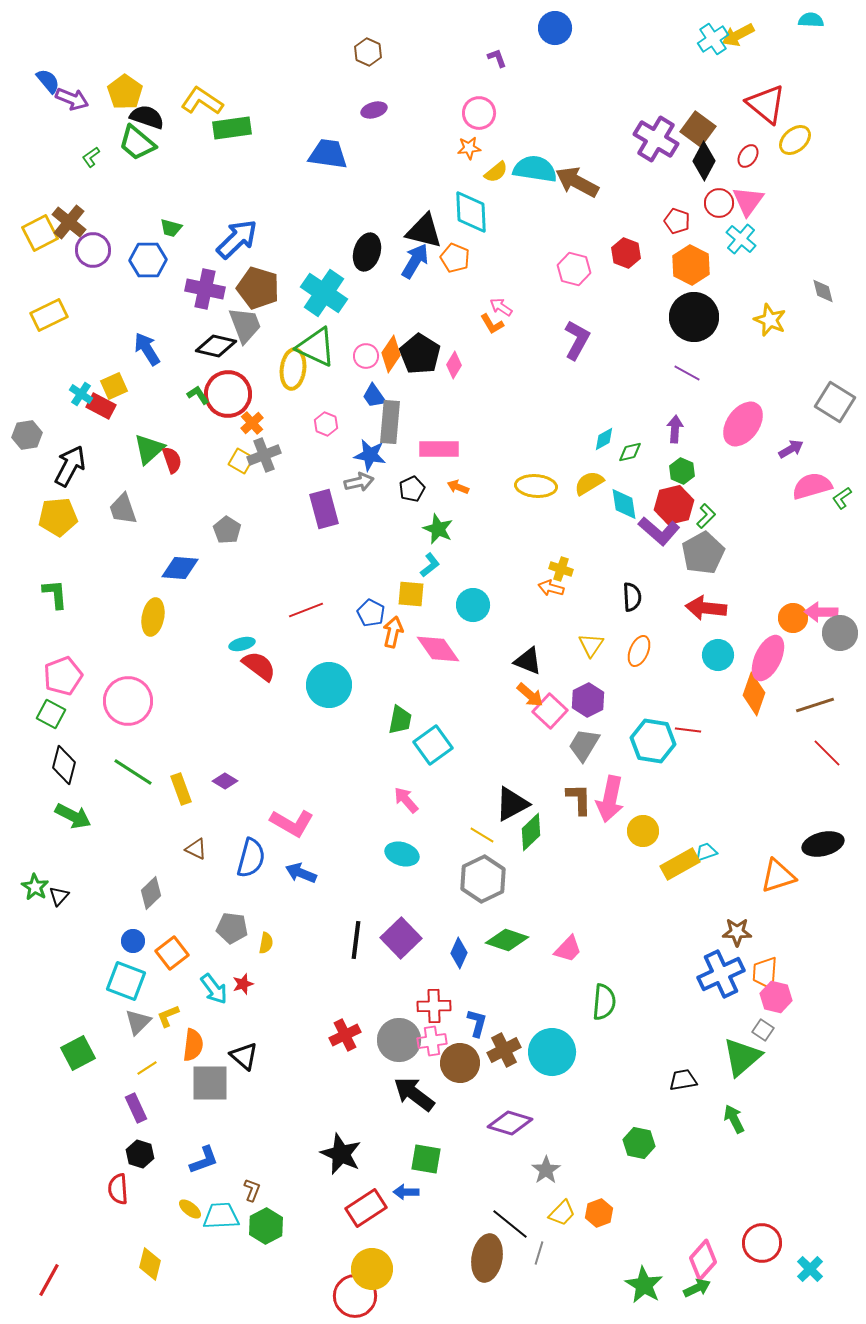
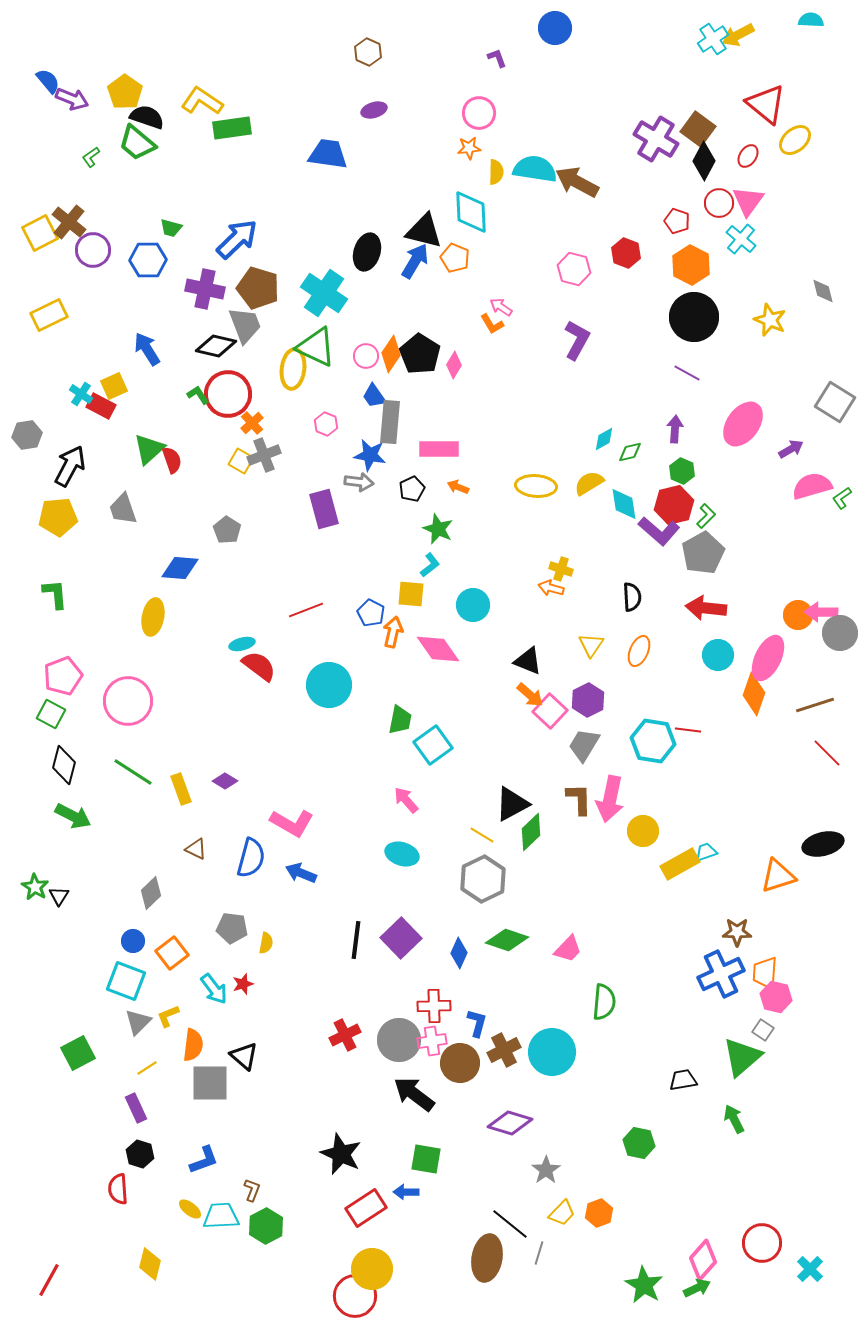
yellow semicircle at (496, 172): rotated 50 degrees counterclockwise
gray arrow at (359, 482): rotated 20 degrees clockwise
orange circle at (793, 618): moved 5 px right, 3 px up
black triangle at (59, 896): rotated 10 degrees counterclockwise
